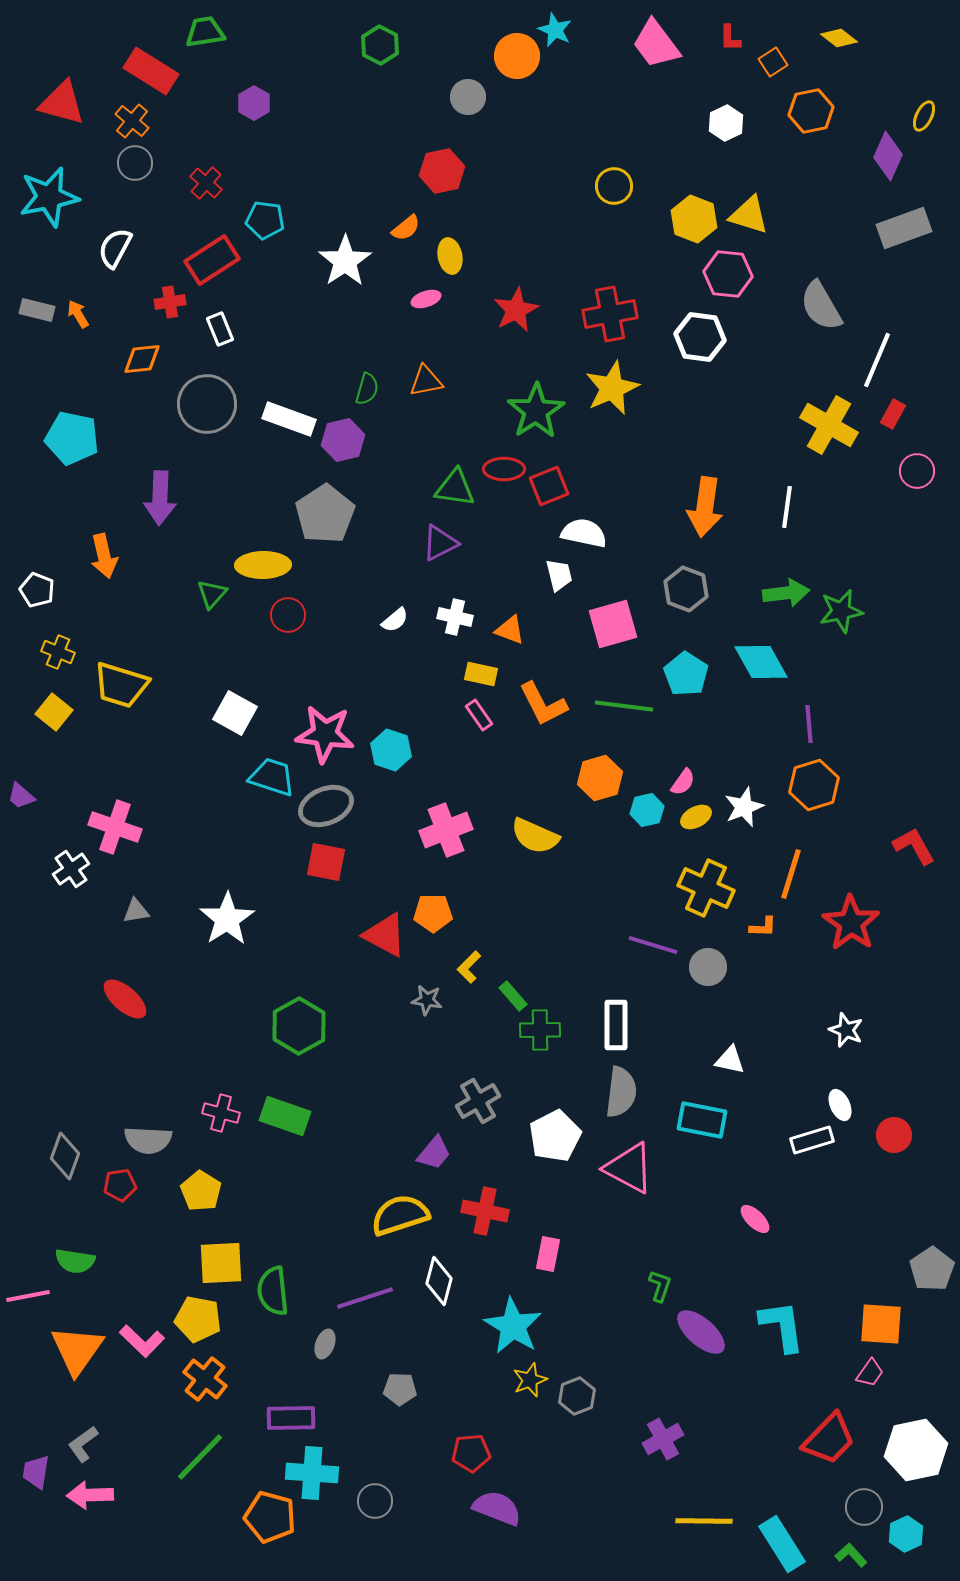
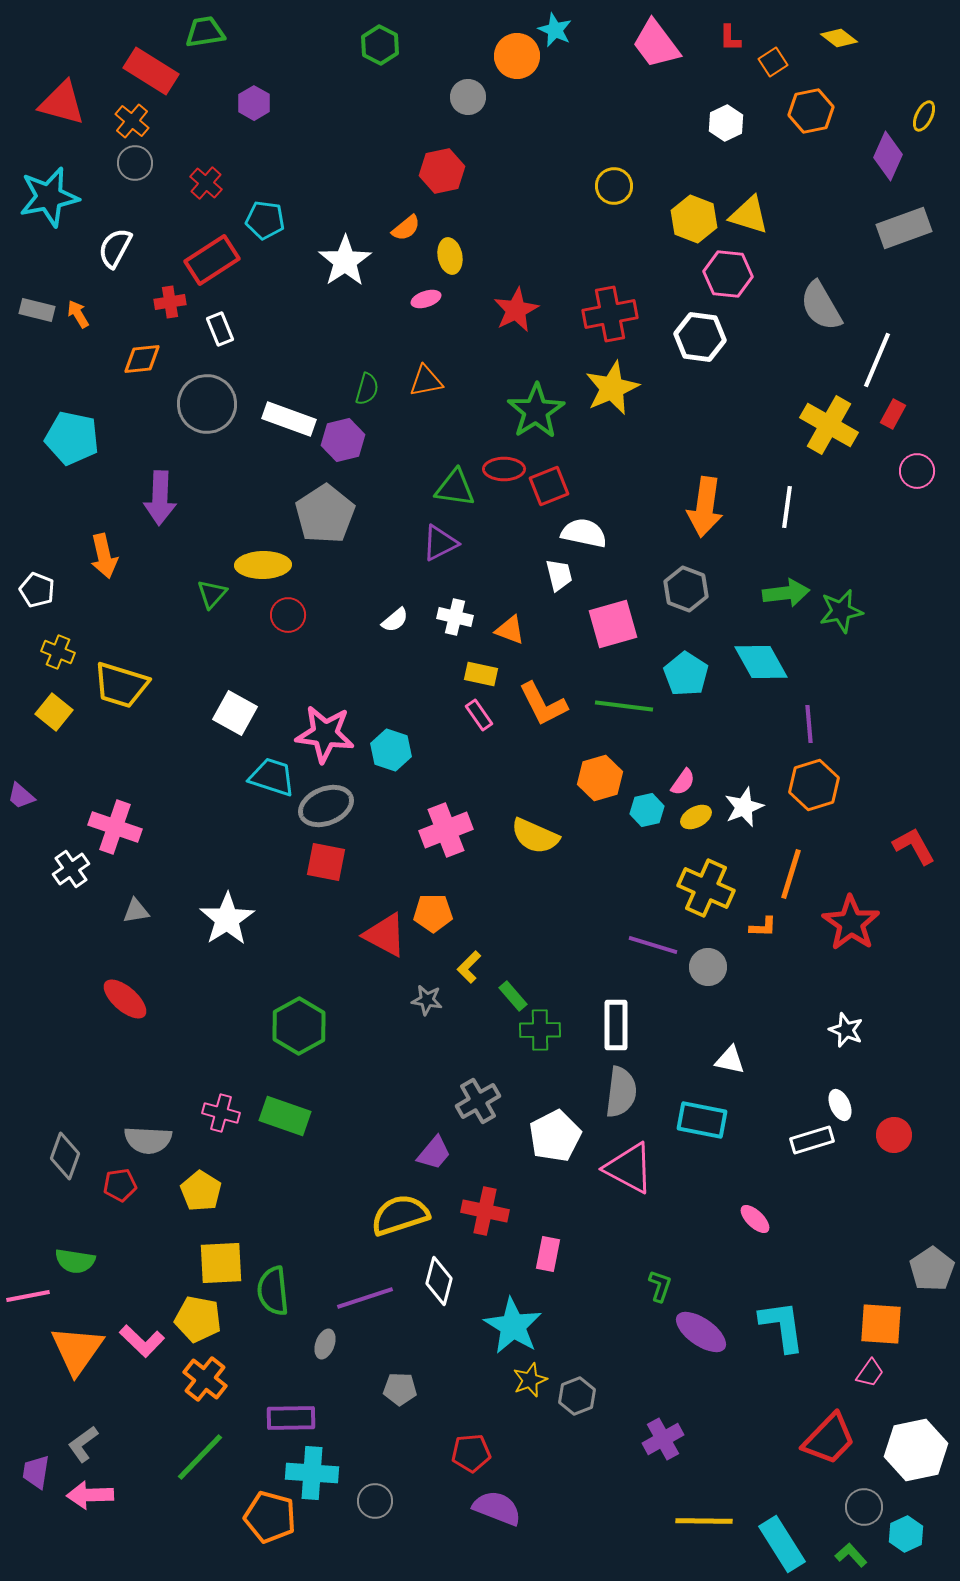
purple ellipse at (701, 1332): rotated 6 degrees counterclockwise
